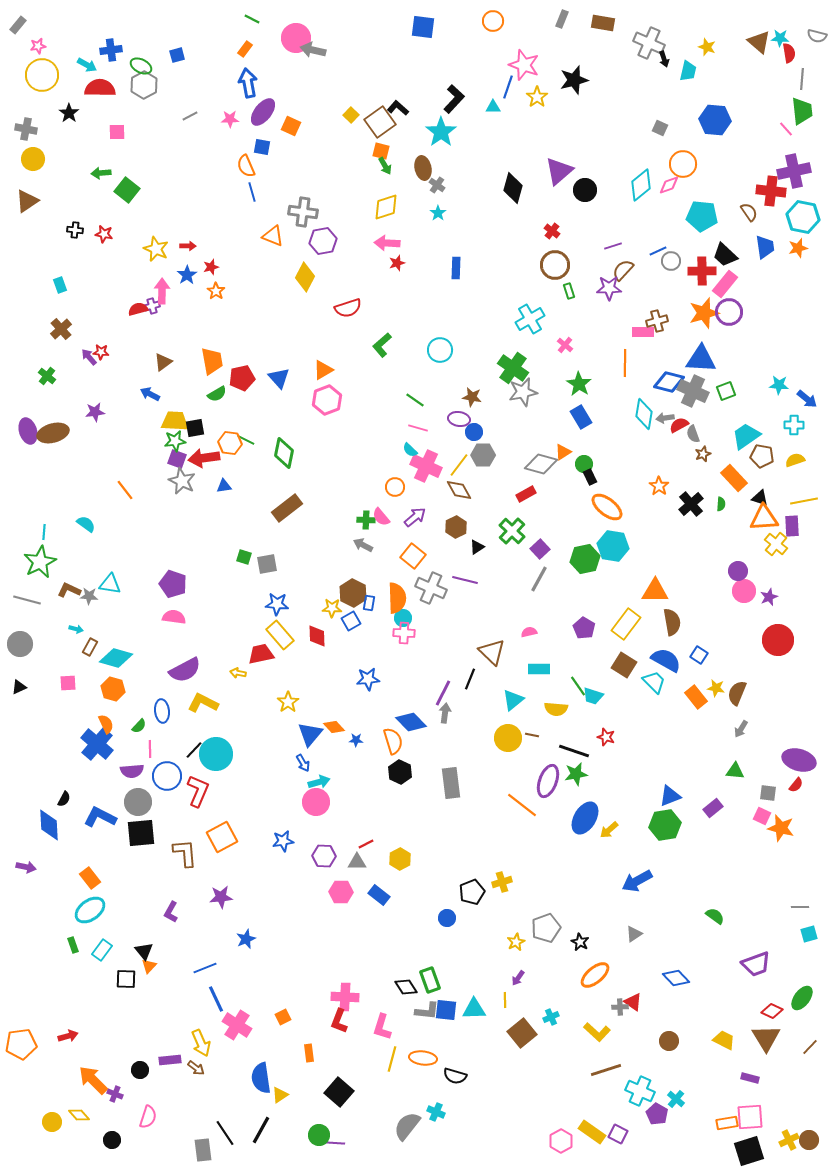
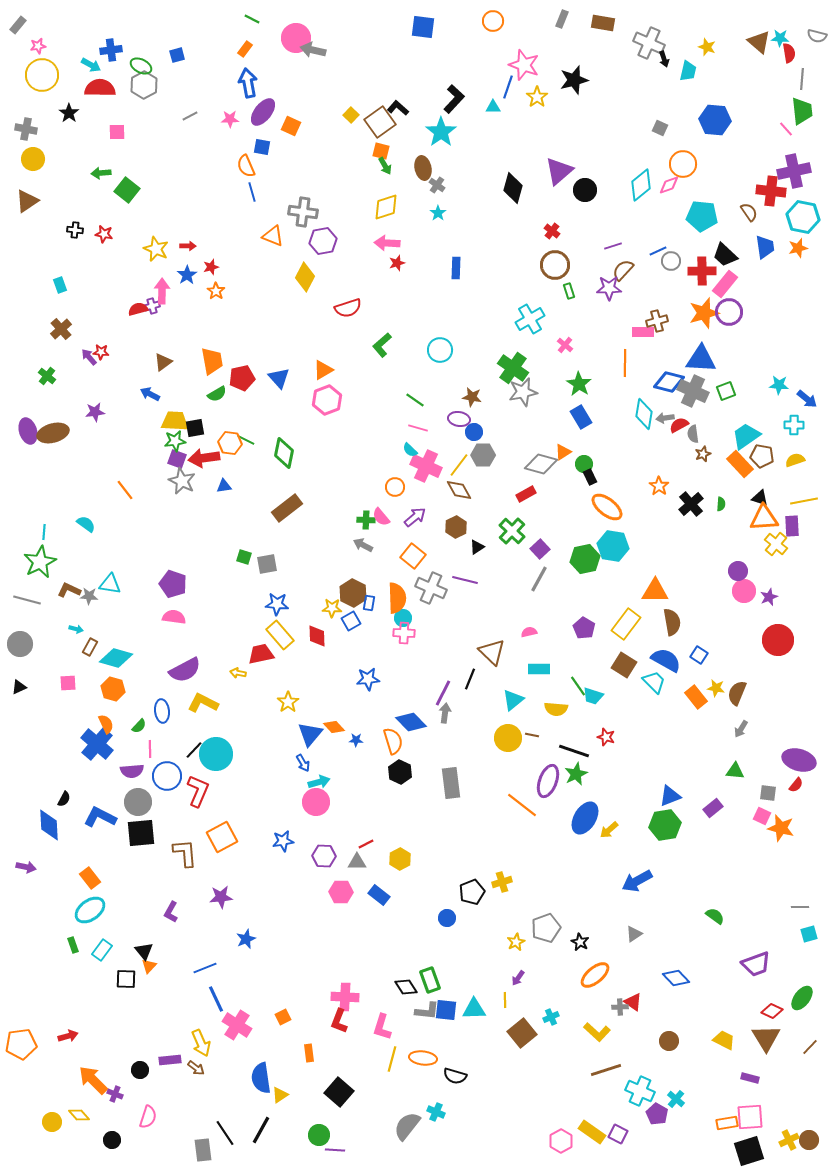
cyan arrow at (87, 65): moved 4 px right
gray semicircle at (693, 434): rotated 12 degrees clockwise
orange rectangle at (734, 478): moved 6 px right, 14 px up
green star at (576, 774): rotated 15 degrees counterclockwise
purple line at (335, 1143): moved 7 px down
